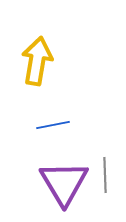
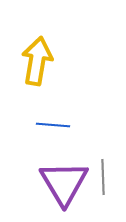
blue line: rotated 16 degrees clockwise
gray line: moved 2 px left, 2 px down
